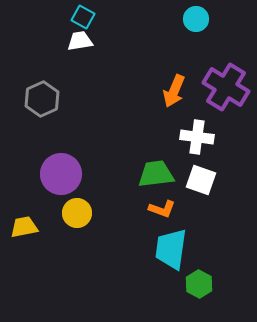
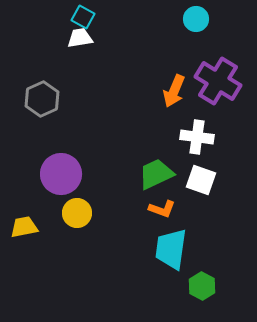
white trapezoid: moved 3 px up
purple cross: moved 8 px left, 6 px up
green trapezoid: rotated 18 degrees counterclockwise
green hexagon: moved 3 px right, 2 px down
